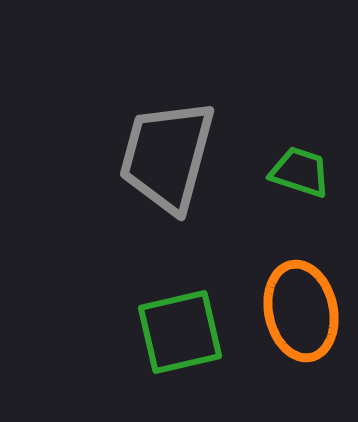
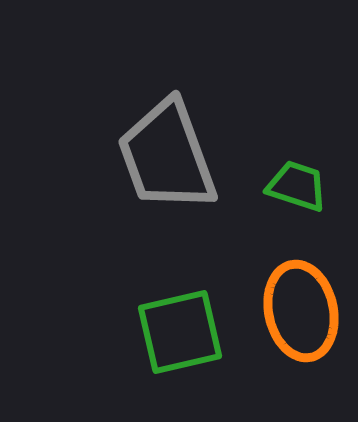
gray trapezoid: rotated 35 degrees counterclockwise
green trapezoid: moved 3 px left, 14 px down
